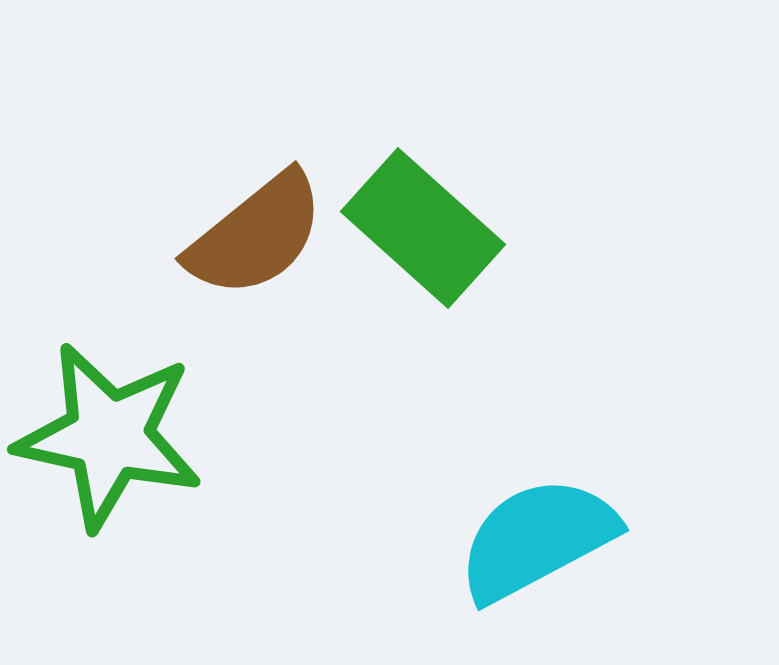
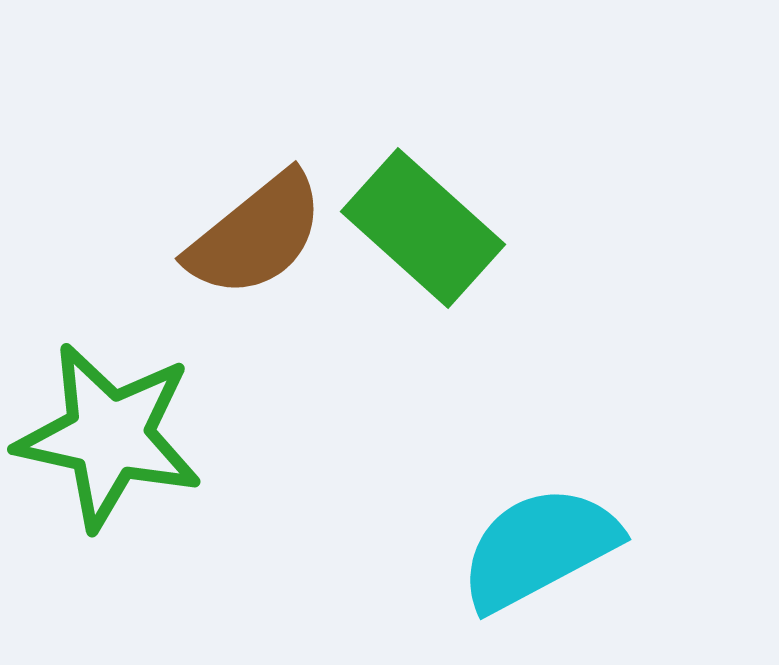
cyan semicircle: moved 2 px right, 9 px down
